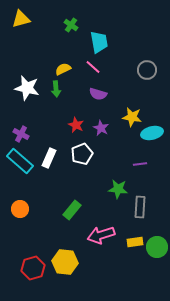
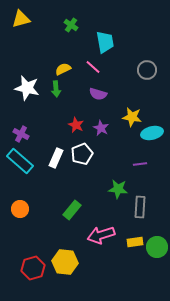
cyan trapezoid: moved 6 px right
white rectangle: moved 7 px right
